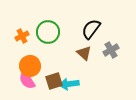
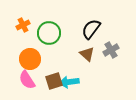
green circle: moved 1 px right, 1 px down
orange cross: moved 1 px right, 11 px up
brown triangle: moved 3 px right, 1 px down
orange circle: moved 7 px up
cyan arrow: moved 2 px up
